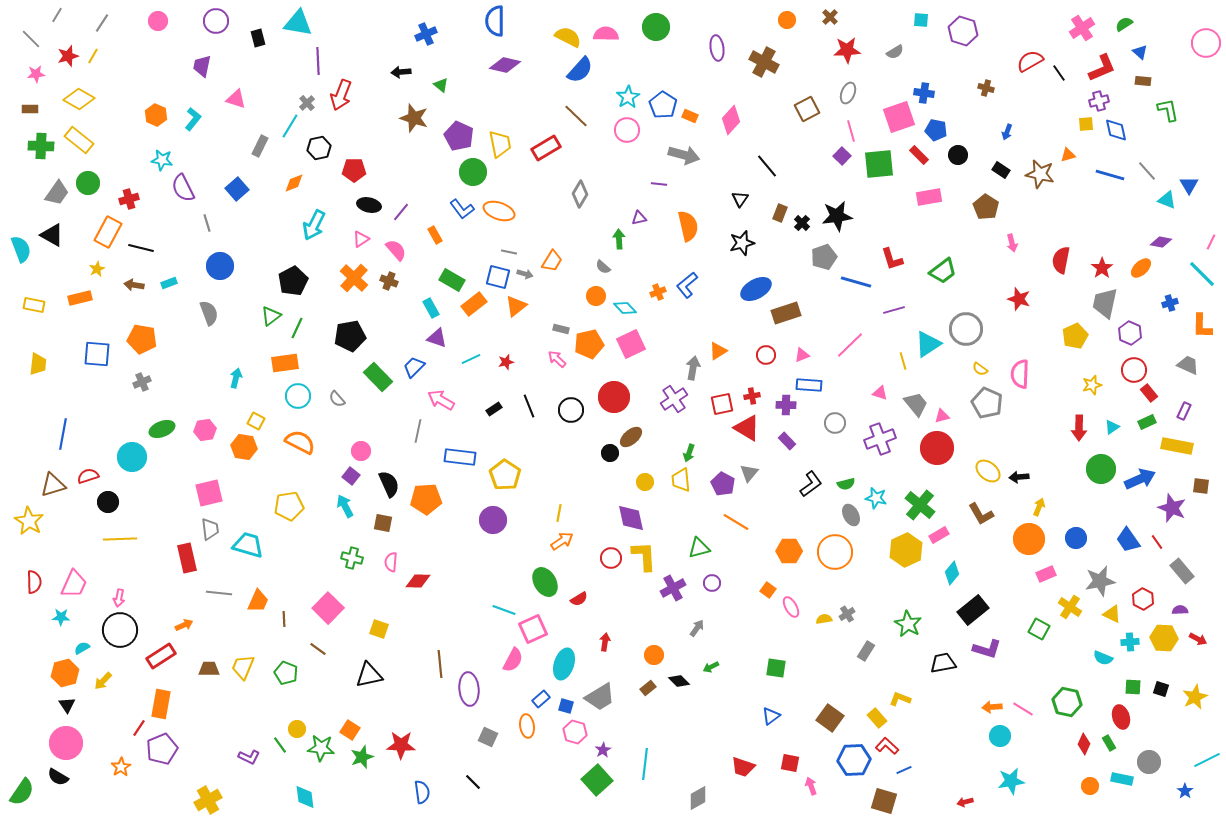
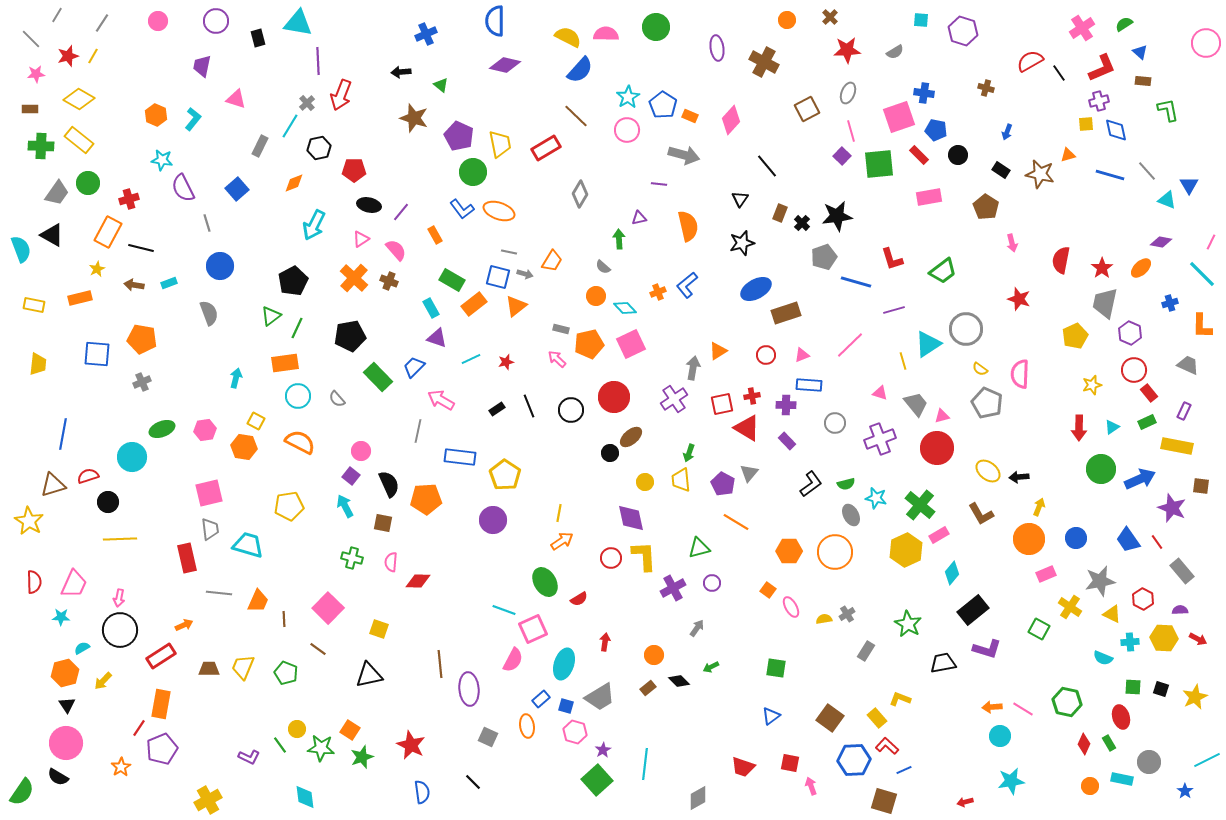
black rectangle at (494, 409): moved 3 px right
red star at (401, 745): moved 10 px right; rotated 24 degrees clockwise
